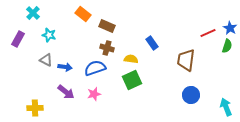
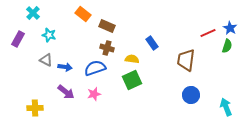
yellow semicircle: moved 1 px right
